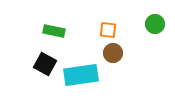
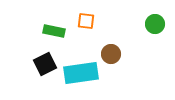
orange square: moved 22 px left, 9 px up
brown circle: moved 2 px left, 1 px down
black square: rotated 35 degrees clockwise
cyan rectangle: moved 2 px up
